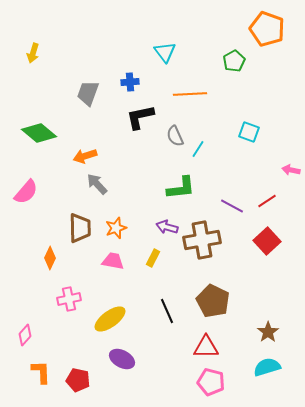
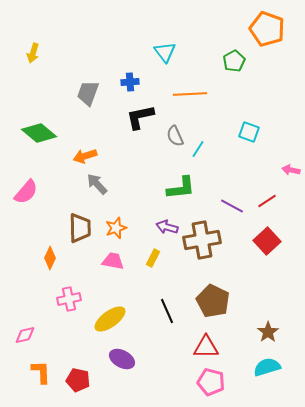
pink diamond: rotated 35 degrees clockwise
